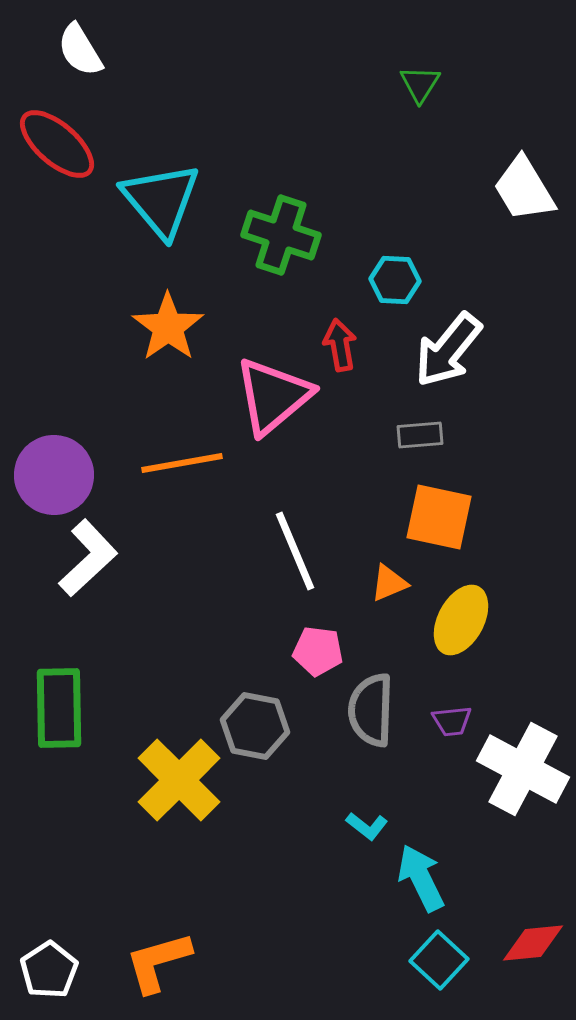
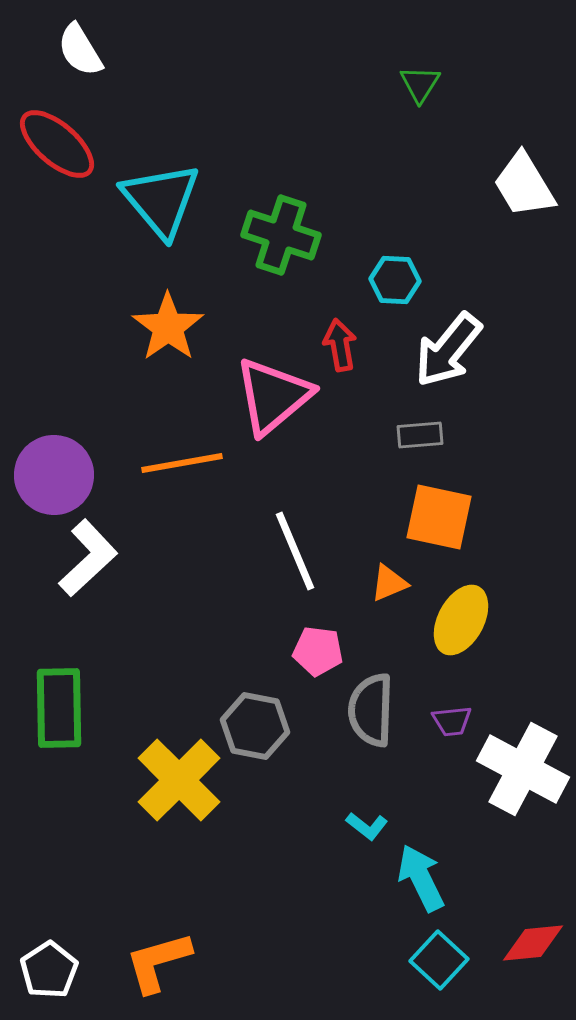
white trapezoid: moved 4 px up
